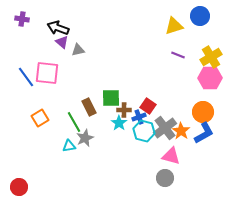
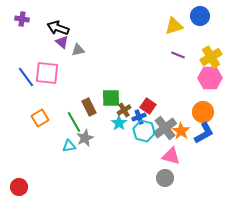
brown cross: rotated 32 degrees counterclockwise
